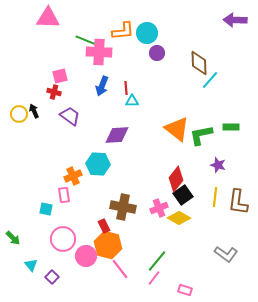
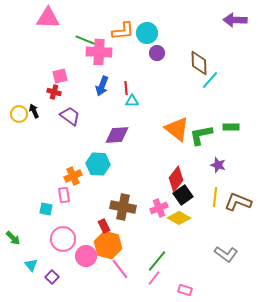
brown L-shape at (238, 202): rotated 104 degrees clockwise
